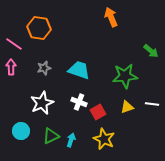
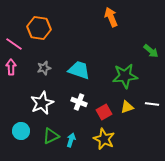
red square: moved 6 px right
